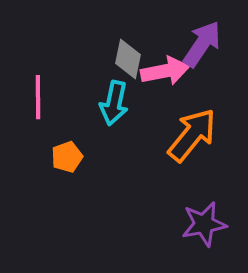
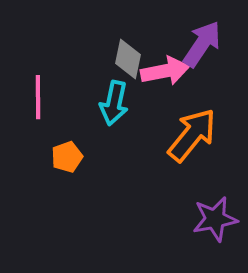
purple star: moved 11 px right, 5 px up
